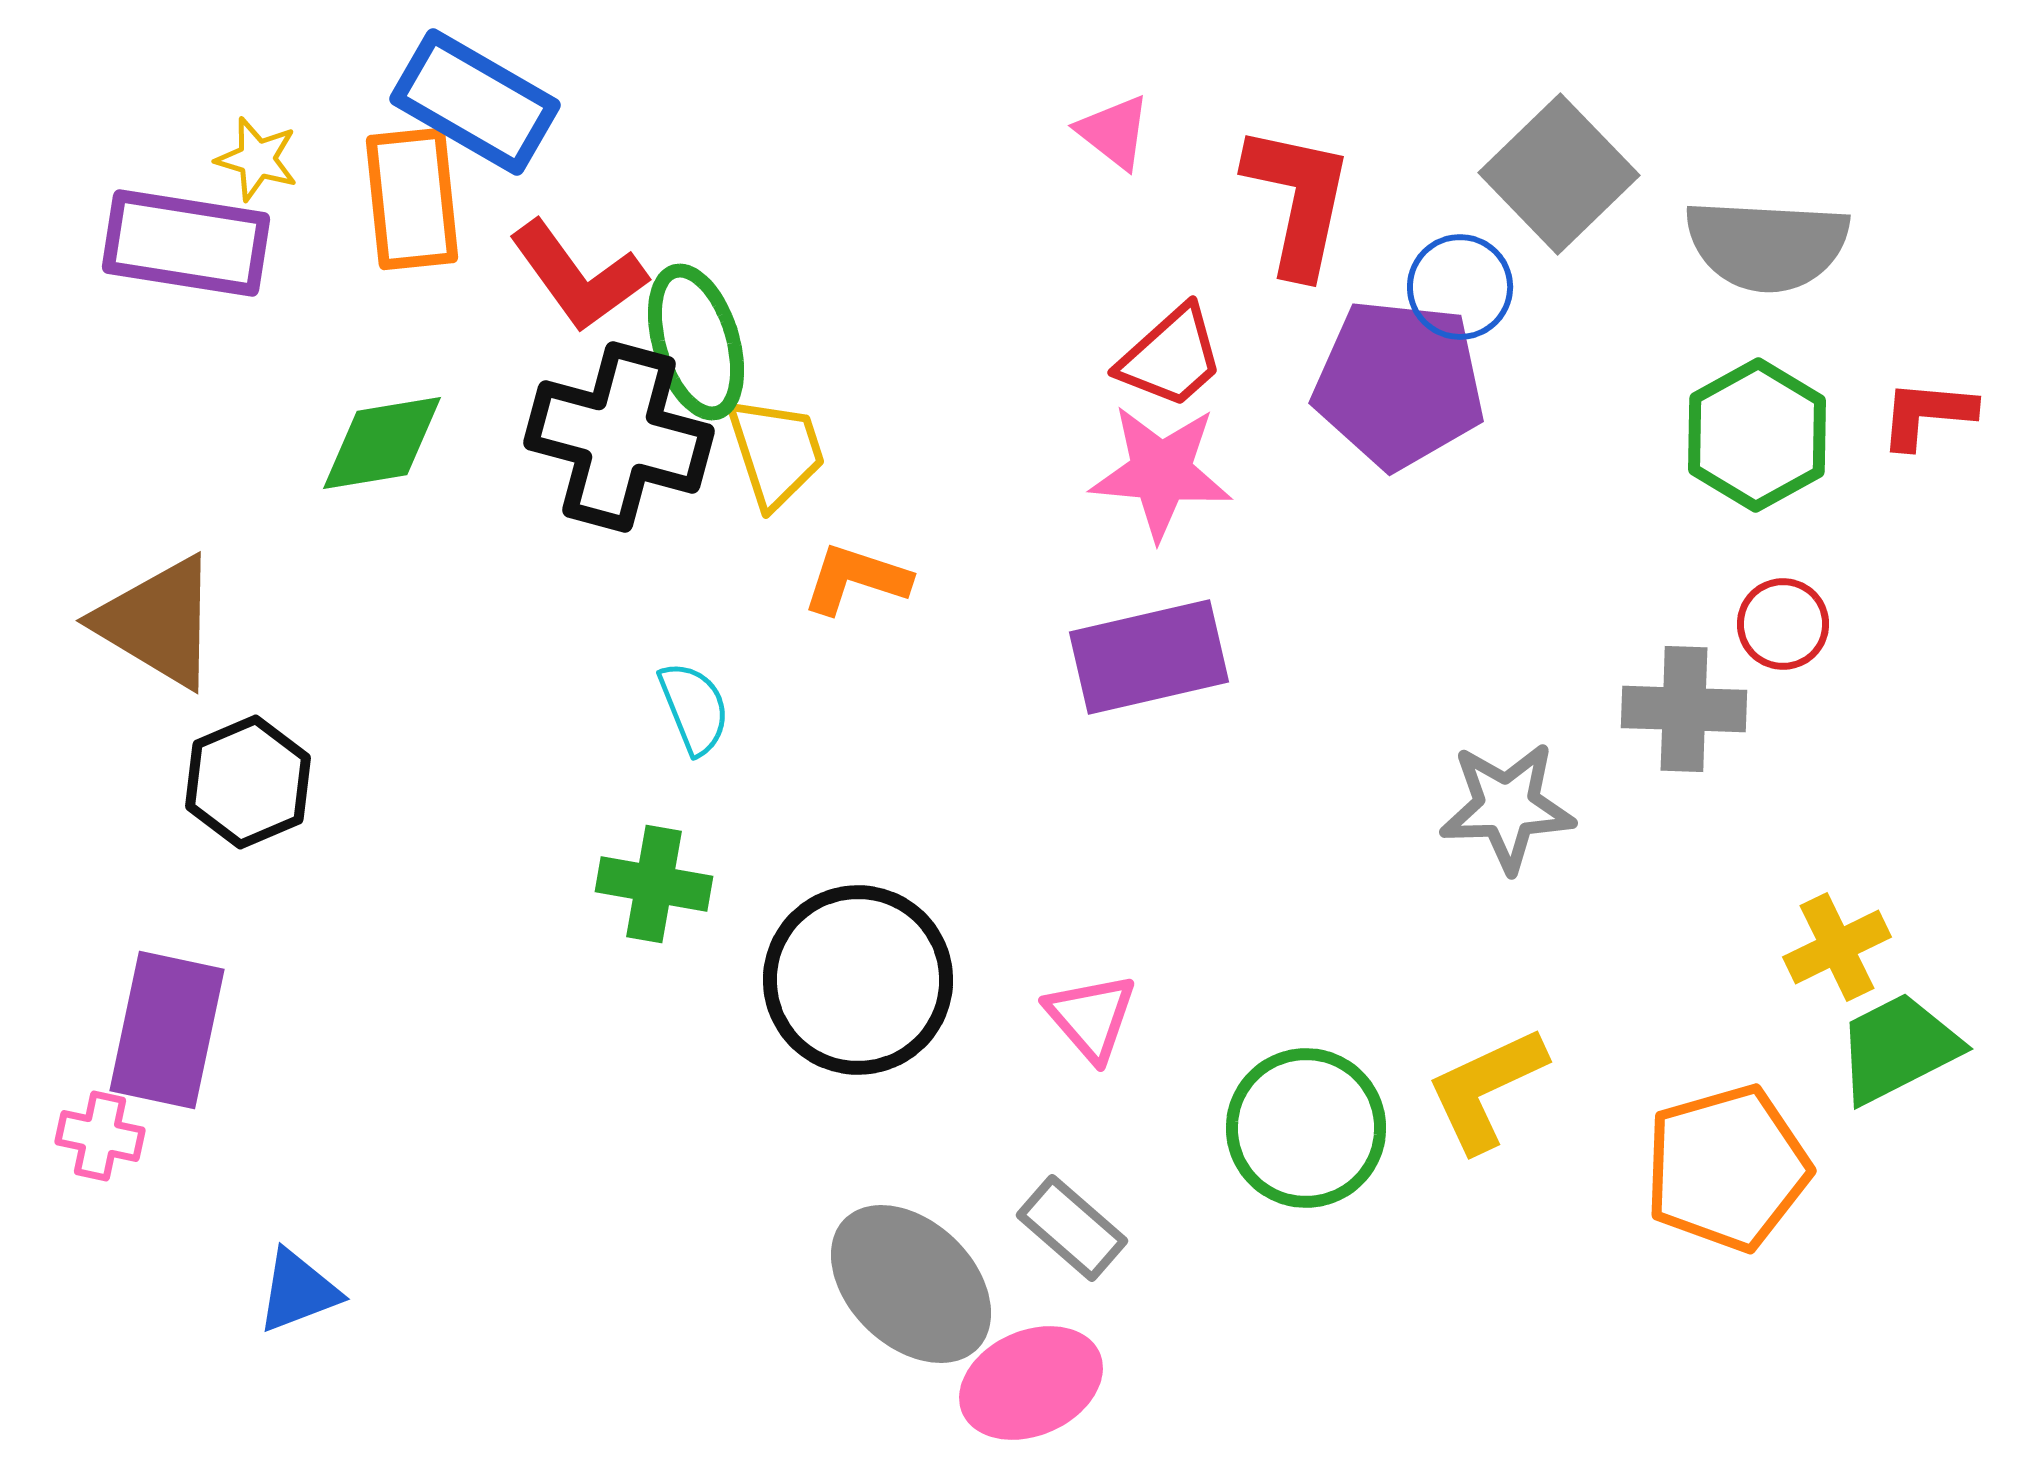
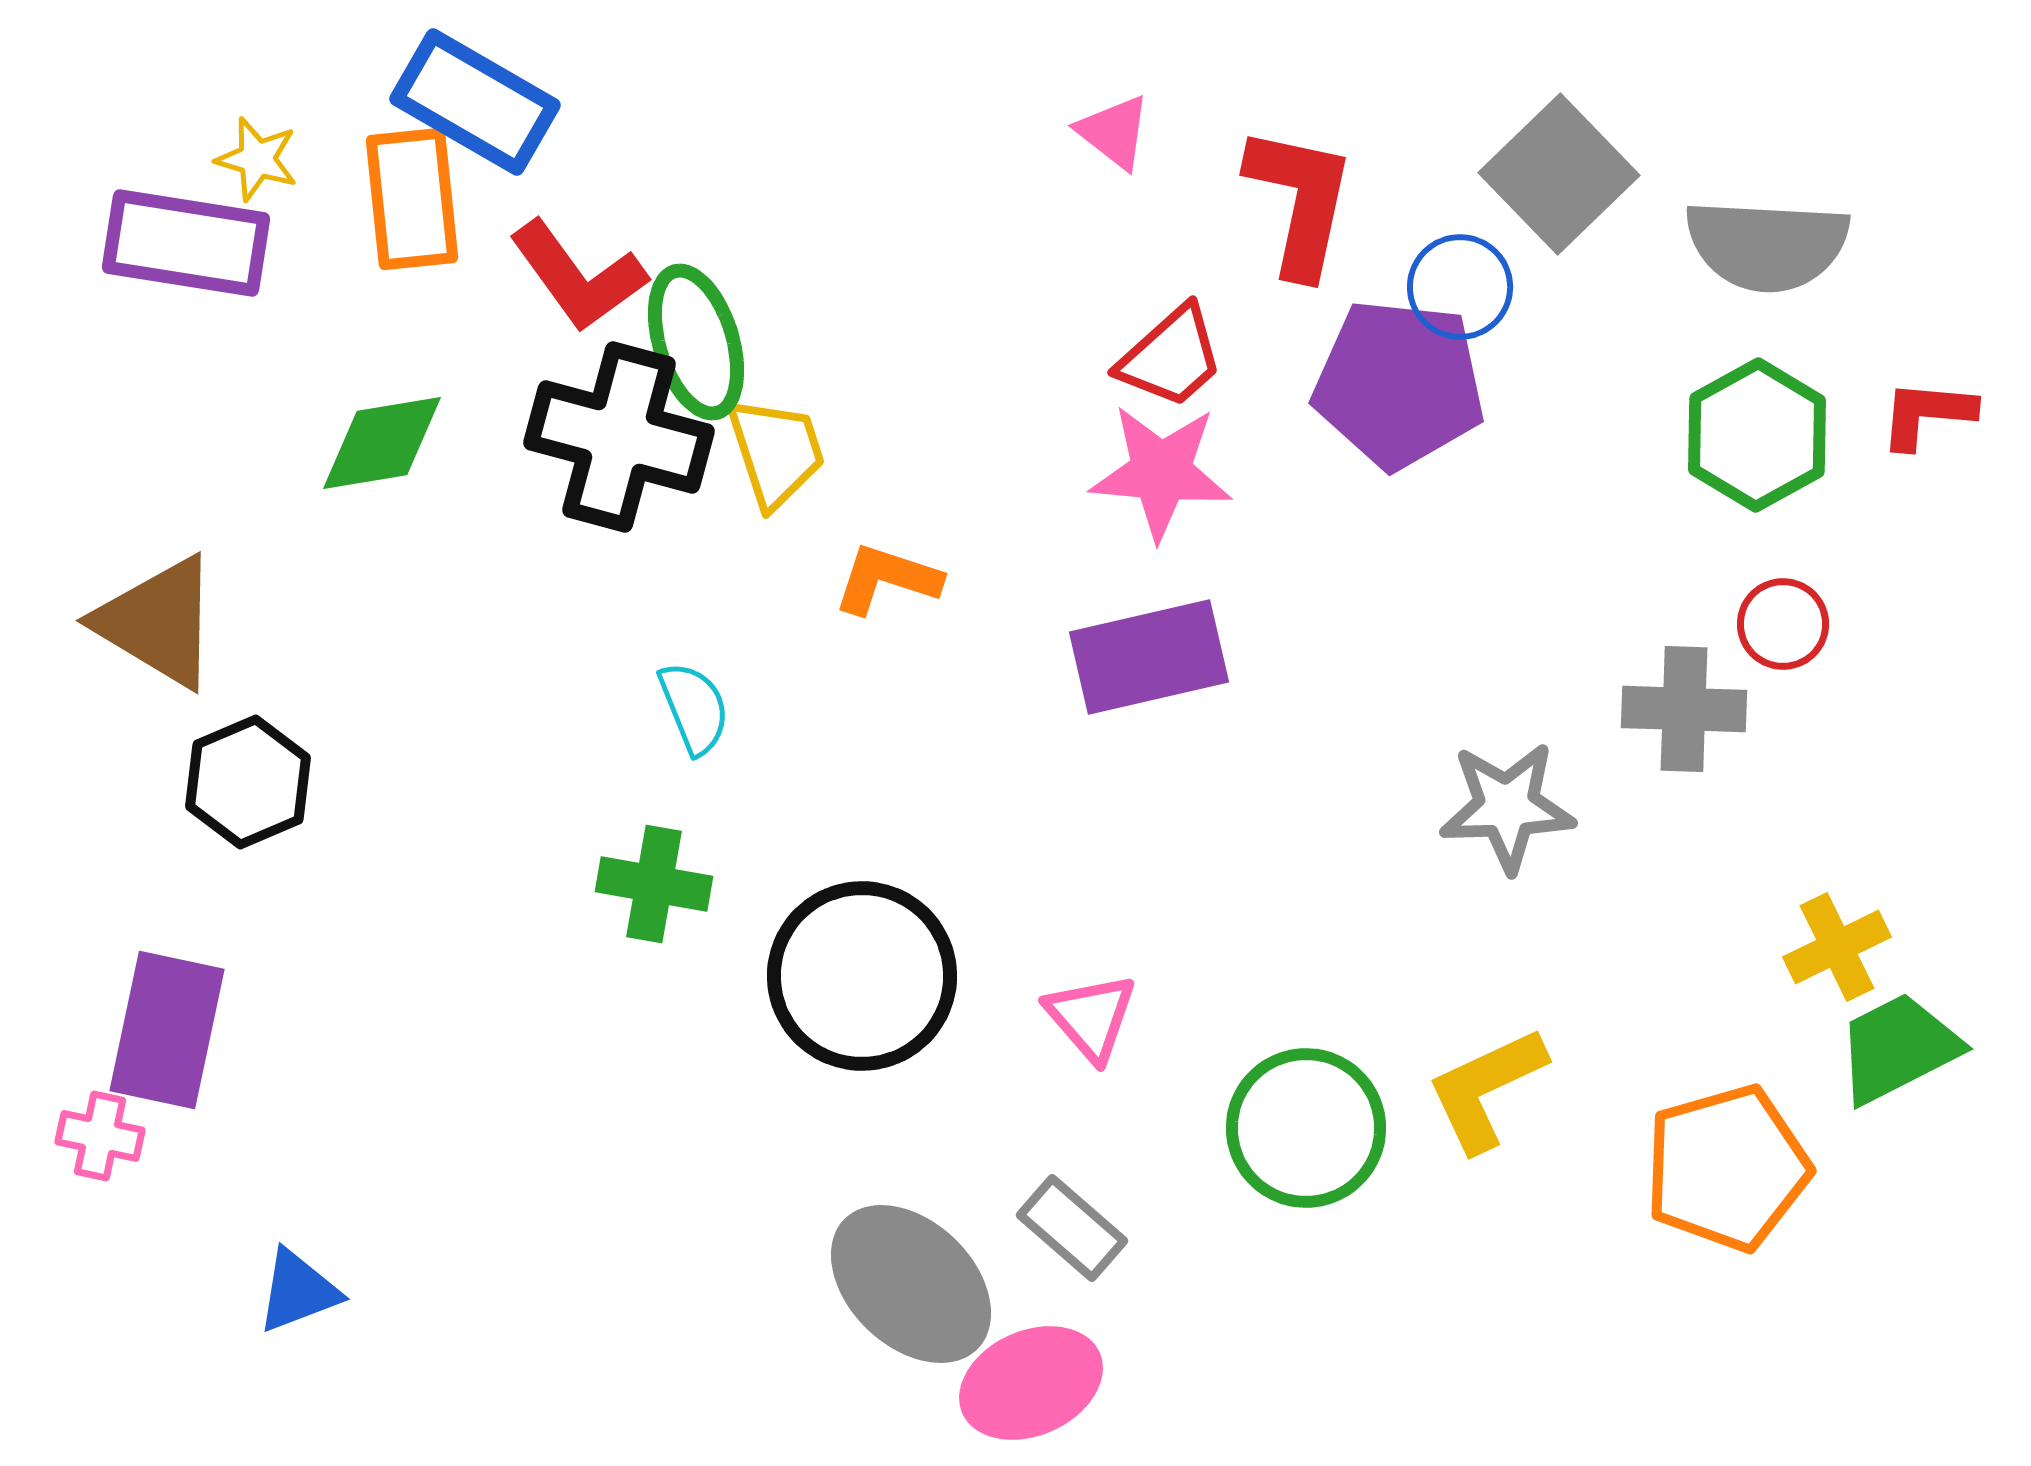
red L-shape at (1298, 200): moved 2 px right, 1 px down
orange L-shape at (856, 579): moved 31 px right
black circle at (858, 980): moved 4 px right, 4 px up
